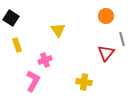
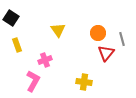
orange circle: moved 8 px left, 17 px down
